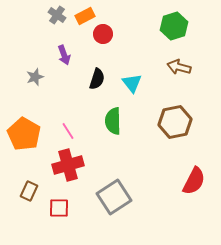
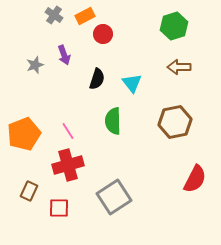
gray cross: moved 3 px left
brown arrow: rotated 15 degrees counterclockwise
gray star: moved 12 px up
orange pentagon: rotated 20 degrees clockwise
red semicircle: moved 1 px right, 2 px up
